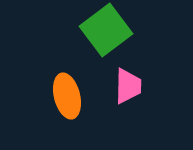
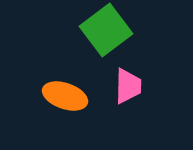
orange ellipse: moved 2 px left; rotated 57 degrees counterclockwise
